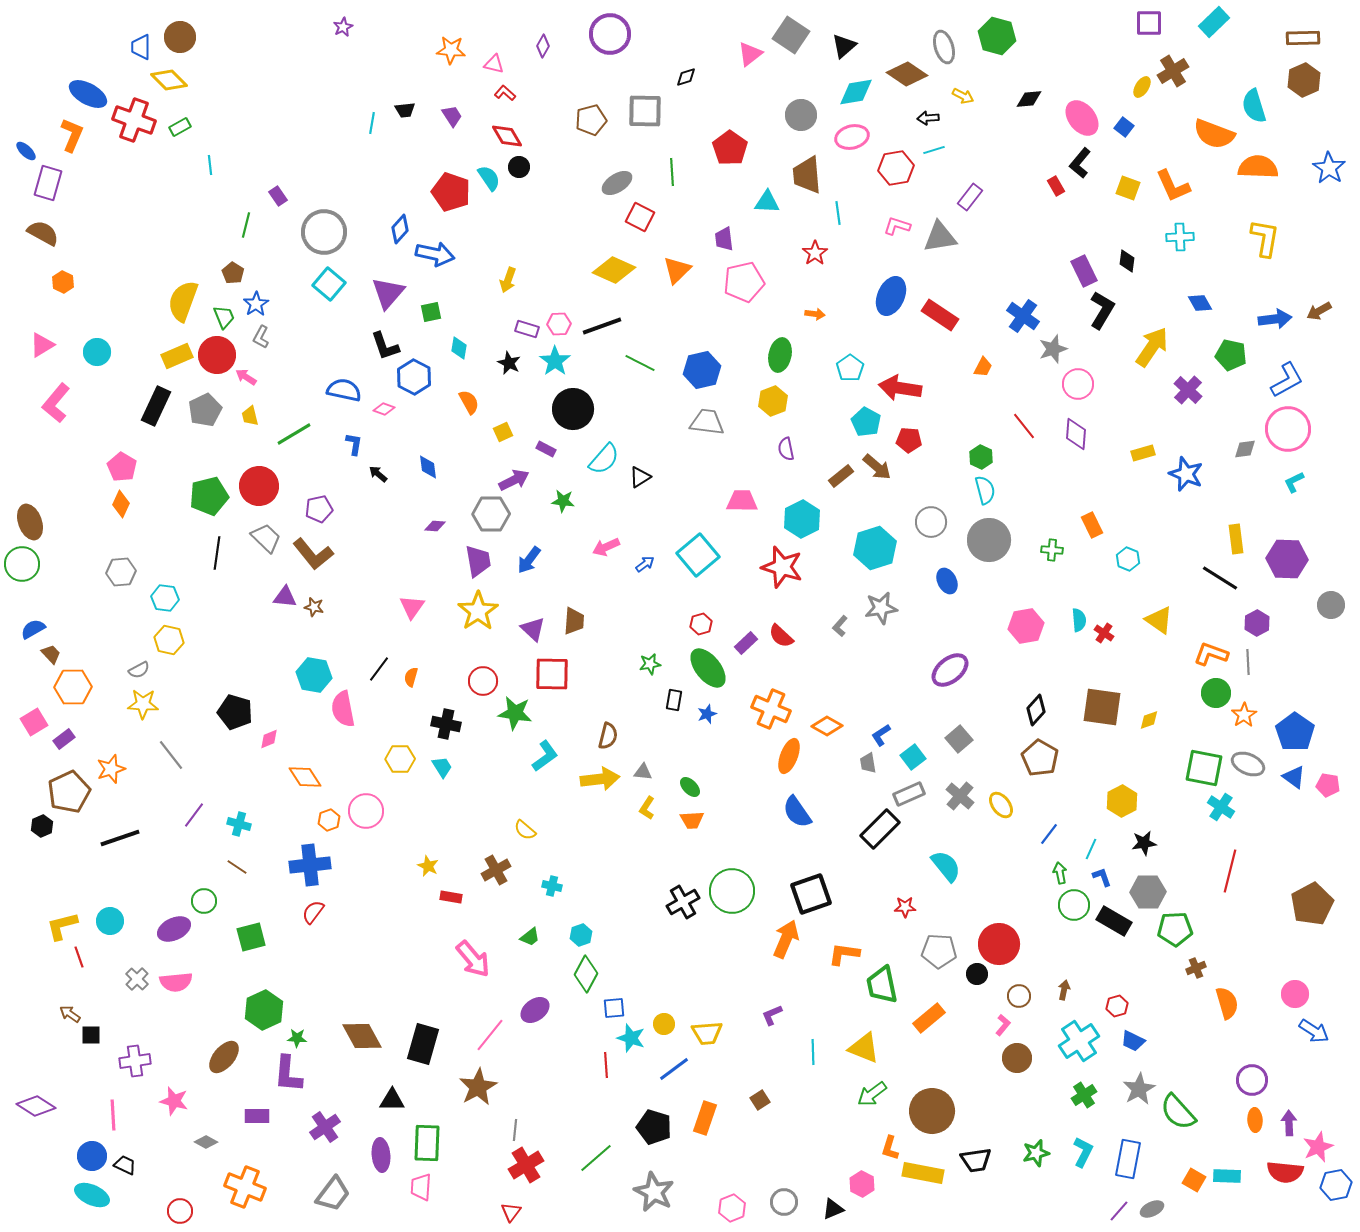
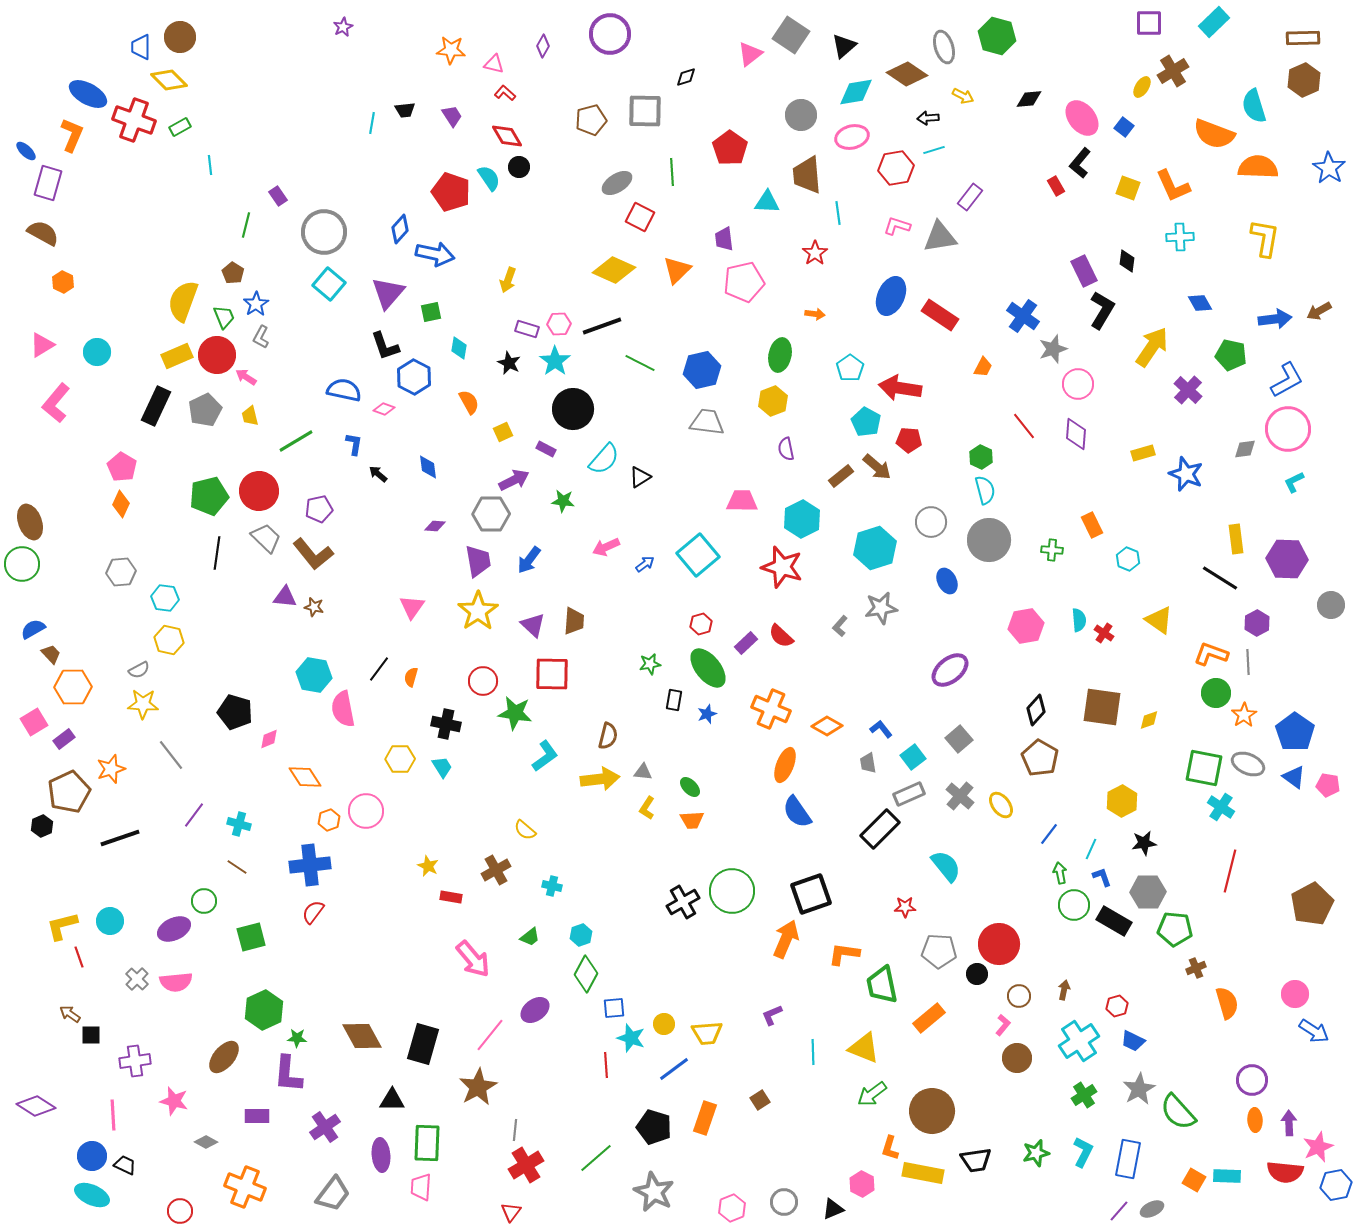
green line at (294, 434): moved 2 px right, 7 px down
red circle at (259, 486): moved 5 px down
purple triangle at (533, 629): moved 4 px up
blue L-shape at (881, 735): moved 6 px up; rotated 85 degrees clockwise
orange ellipse at (789, 756): moved 4 px left, 9 px down
green pentagon at (1175, 929): rotated 8 degrees clockwise
